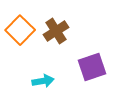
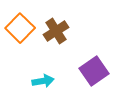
orange square: moved 2 px up
purple square: moved 2 px right, 4 px down; rotated 16 degrees counterclockwise
